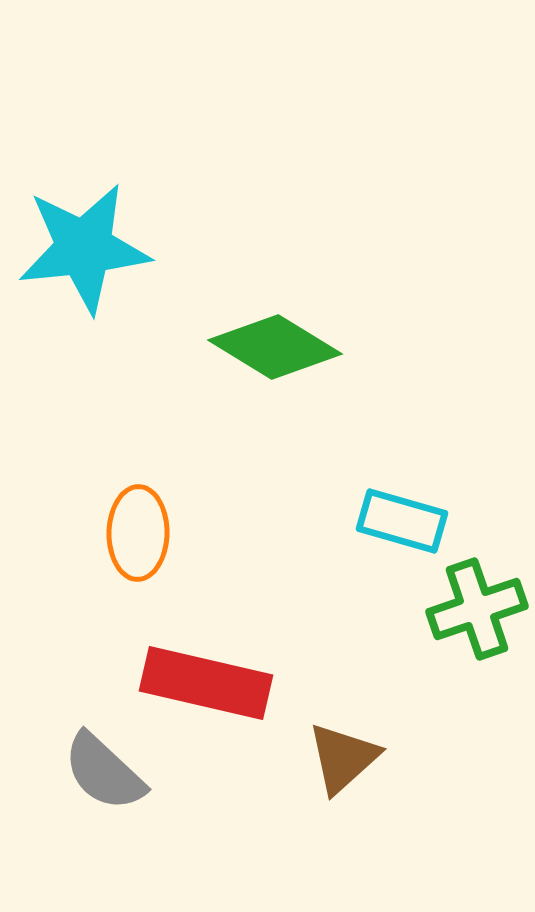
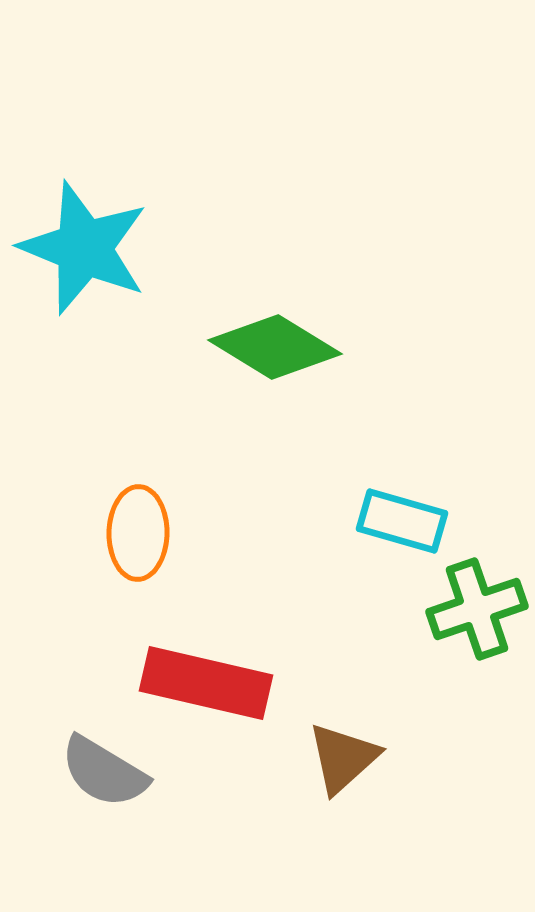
cyan star: rotated 28 degrees clockwise
gray semicircle: rotated 12 degrees counterclockwise
